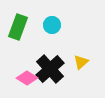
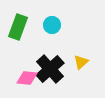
pink diamond: rotated 25 degrees counterclockwise
